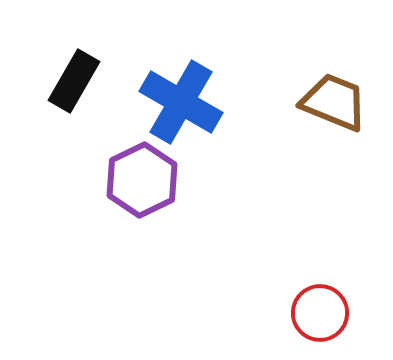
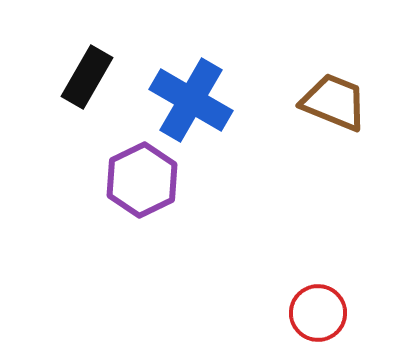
black rectangle: moved 13 px right, 4 px up
blue cross: moved 10 px right, 2 px up
red circle: moved 2 px left
